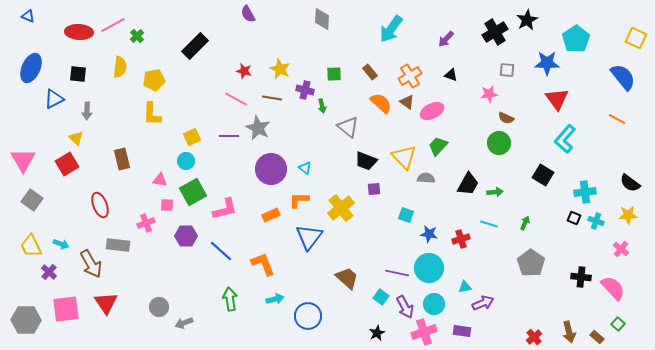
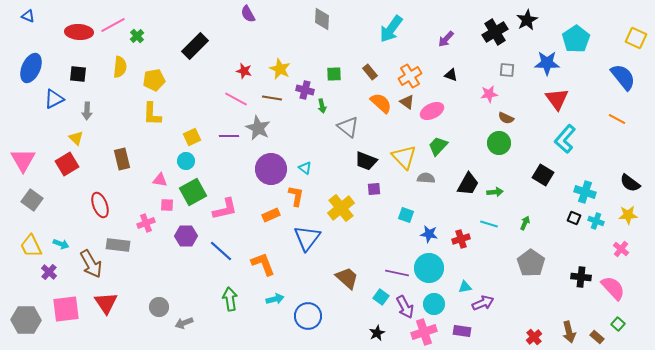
cyan cross at (585, 192): rotated 25 degrees clockwise
orange L-shape at (299, 200): moved 3 px left, 4 px up; rotated 100 degrees clockwise
blue triangle at (309, 237): moved 2 px left, 1 px down
